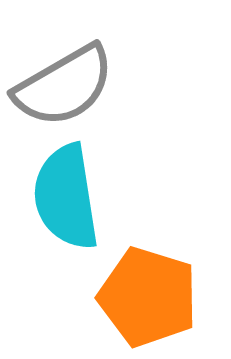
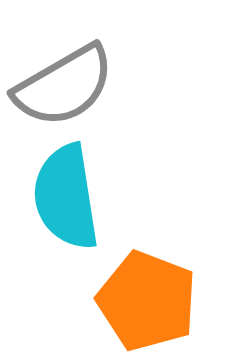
orange pentagon: moved 1 px left, 4 px down; rotated 4 degrees clockwise
